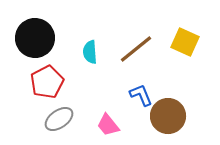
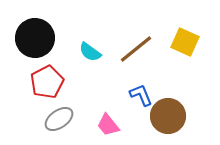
cyan semicircle: rotated 50 degrees counterclockwise
